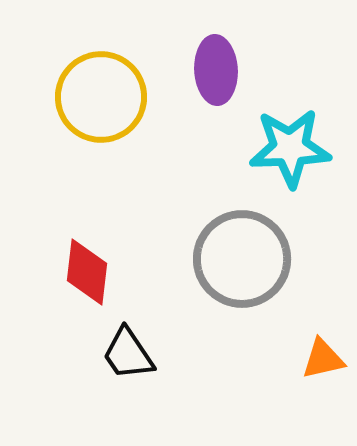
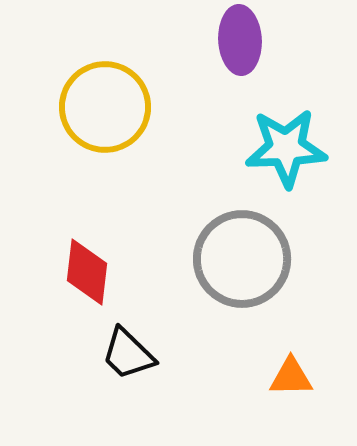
purple ellipse: moved 24 px right, 30 px up
yellow circle: moved 4 px right, 10 px down
cyan star: moved 4 px left
black trapezoid: rotated 12 degrees counterclockwise
orange triangle: moved 32 px left, 18 px down; rotated 12 degrees clockwise
